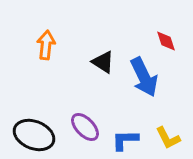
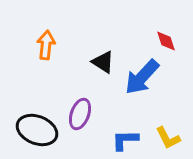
blue arrow: moved 2 px left; rotated 69 degrees clockwise
purple ellipse: moved 5 px left, 13 px up; rotated 64 degrees clockwise
black ellipse: moved 3 px right, 5 px up
